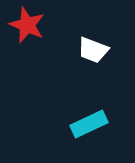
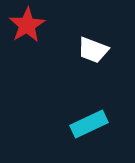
red star: rotated 18 degrees clockwise
